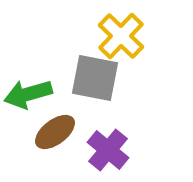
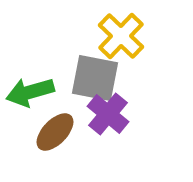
green arrow: moved 2 px right, 2 px up
brown ellipse: rotated 9 degrees counterclockwise
purple cross: moved 36 px up
